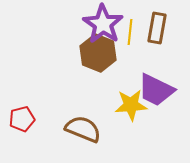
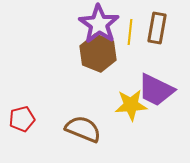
purple star: moved 4 px left
